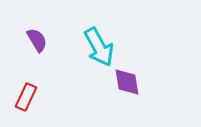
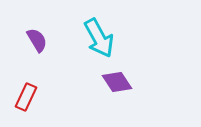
cyan arrow: moved 9 px up
purple diamond: moved 10 px left; rotated 24 degrees counterclockwise
